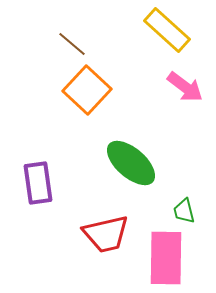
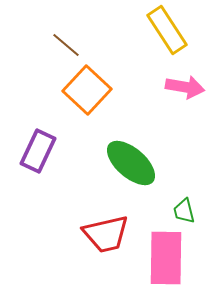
yellow rectangle: rotated 15 degrees clockwise
brown line: moved 6 px left, 1 px down
pink arrow: rotated 27 degrees counterclockwise
purple rectangle: moved 32 px up; rotated 33 degrees clockwise
